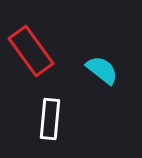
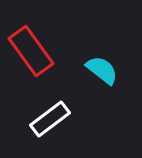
white rectangle: rotated 48 degrees clockwise
